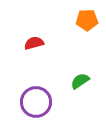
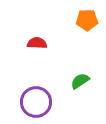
red semicircle: moved 3 px right; rotated 18 degrees clockwise
